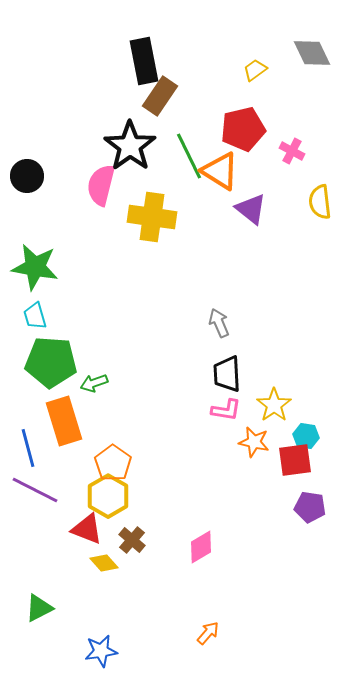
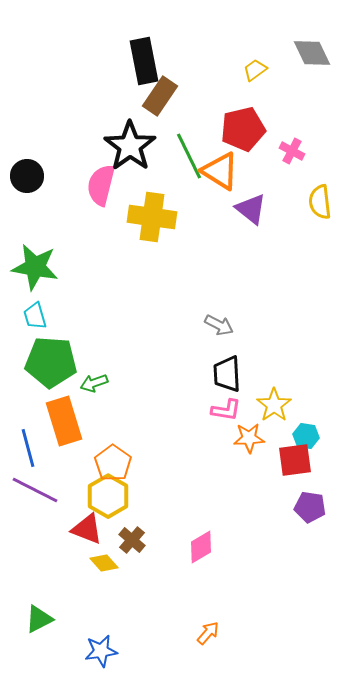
gray arrow: moved 2 px down; rotated 140 degrees clockwise
orange star: moved 5 px left, 4 px up; rotated 16 degrees counterclockwise
green triangle: moved 11 px down
